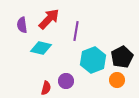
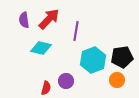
purple semicircle: moved 2 px right, 5 px up
black pentagon: rotated 20 degrees clockwise
